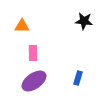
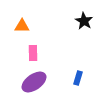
black star: rotated 24 degrees clockwise
purple ellipse: moved 1 px down
